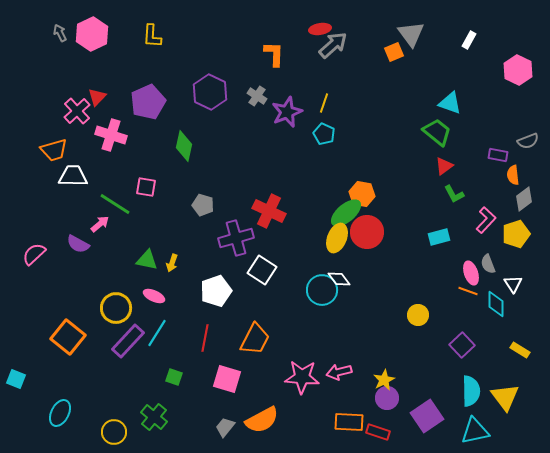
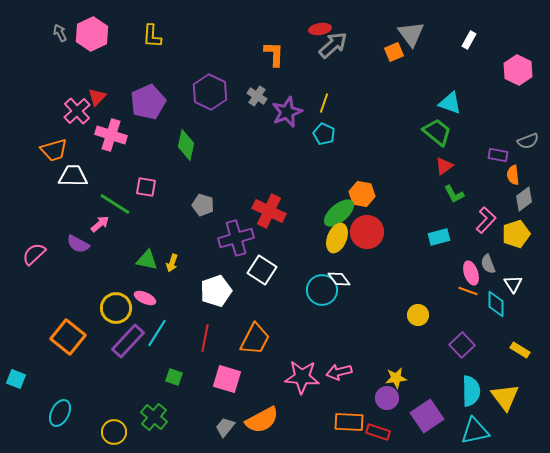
green diamond at (184, 146): moved 2 px right, 1 px up
green ellipse at (346, 213): moved 7 px left
pink ellipse at (154, 296): moved 9 px left, 2 px down
yellow star at (384, 380): moved 12 px right, 2 px up; rotated 20 degrees clockwise
